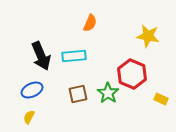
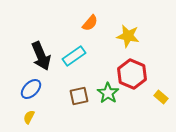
orange semicircle: rotated 18 degrees clockwise
yellow star: moved 20 px left
cyan rectangle: rotated 30 degrees counterclockwise
blue ellipse: moved 1 px left, 1 px up; rotated 20 degrees counterclockwise
brown square: moved 1 px right, 2 px down
yellow rectangle: moved 2 px up; rotated 16 degrees clockwise
